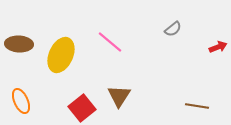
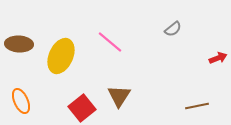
red arrow: moved 11 px down
yellow ellipse: moved 1 px down
brown line: rotated 20 degrees counterclockwise
